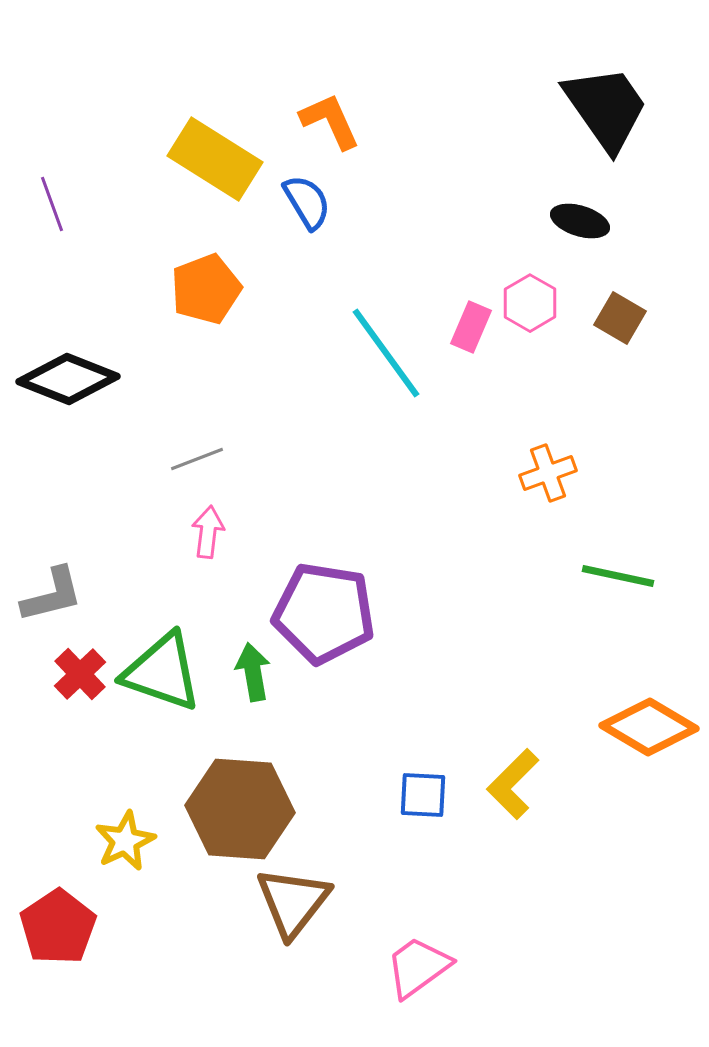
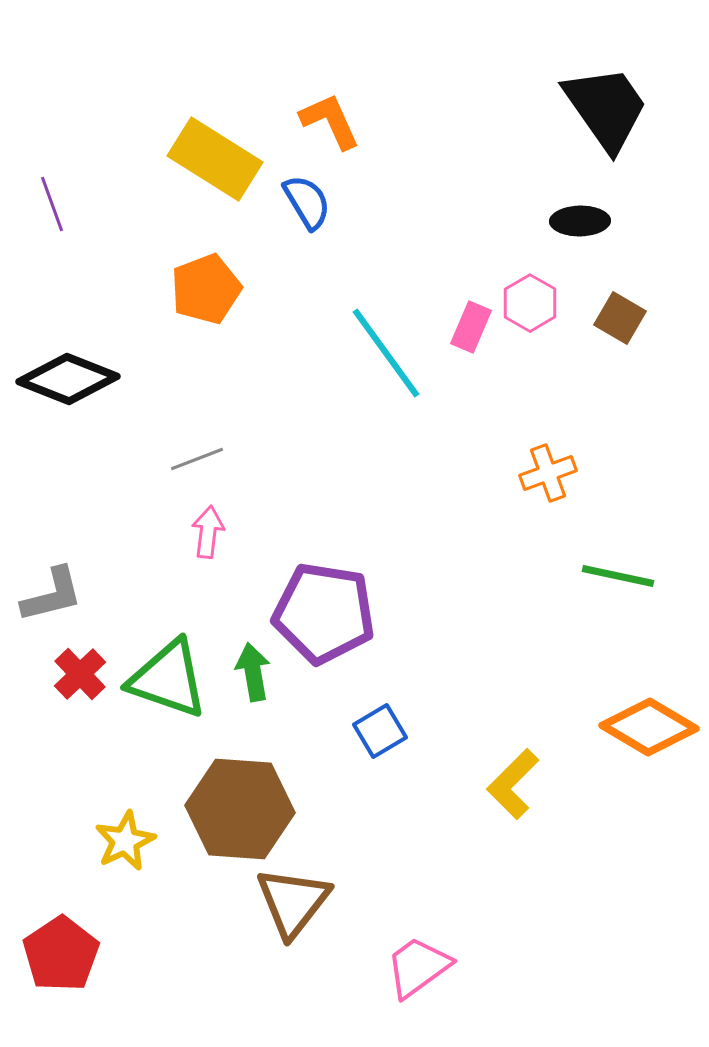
black ellipse: rotated 18 degrees counterclockwise
green triangle: moved 6 px right, 7 px down
blue square: moved 43 px left, 64 px up; rotated 34 degrees counterclockwise
red pentagon: moved 3 px right, 27 px down
